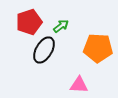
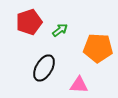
green arrow: moved 1 px left, 4 px down
black ellipse: moved 18 px down
